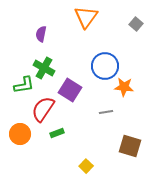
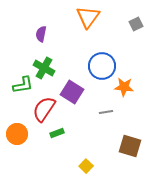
orange triangle: moved 2 px right
gray square: rotated 24 degrees clockwise
blue circle: moved 3 px left
green L-shape: moved 1 px left
purple square: moved 2 px right, 2 px down
red semicircle: moved 1 px right
orange circle: moved 3 px left
